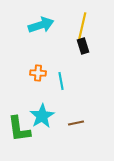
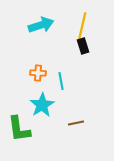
cyan star: moved 11 px up
